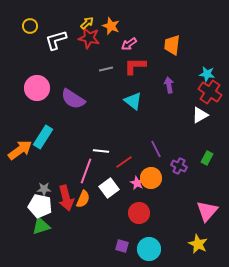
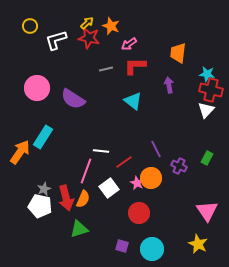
orange trapezoid: moved 6 px right, 8 px down
red cross: moved 1 px right, 2 px up; rotated 20 degrees counterclockwise
white triangle: moved 6 px right, 5 px up; rotated 18 degrees counterclockwise
orange arrow: moved 2 px down; rotated 20 degrees counterclockwise
gray star: rotated 24 degrees counterclockwise
pink triangle: rotated 15 degrees counterclockwise
green triangle: moved 38 px right, 3 px down
cyan circle: moved 3 px right
